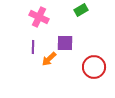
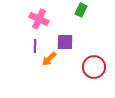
green rectangle: rotated 32 degrees counterclockwise
pink cross: moved 2 px down
purple square: moved 1 px up
purple line: moved 2 px right, 1 px up
